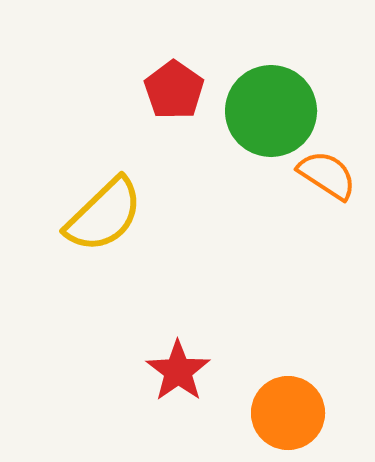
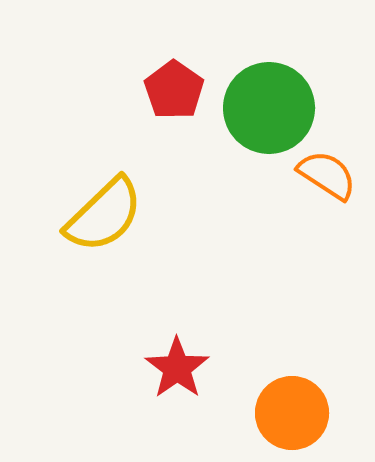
green circle: moved 2 px left, 3 px up
red star: moved 1 px left, 3 px up
orange circle: moved 4 px right
